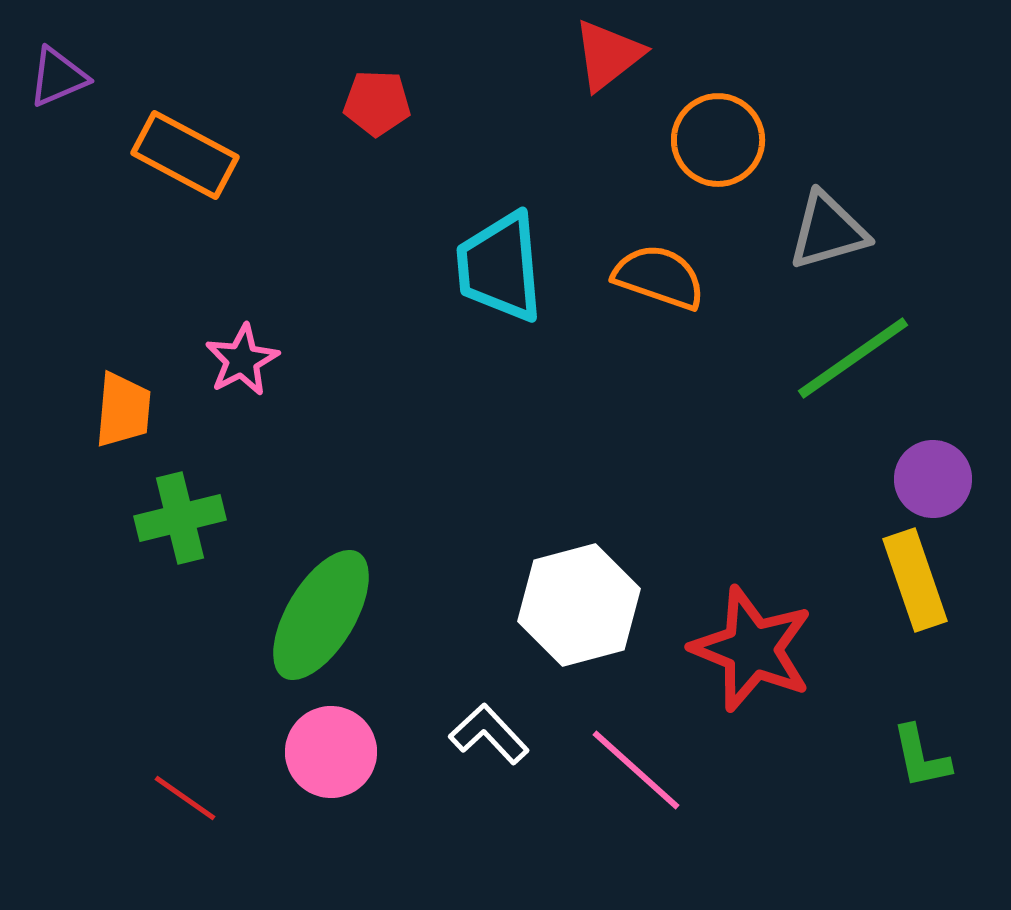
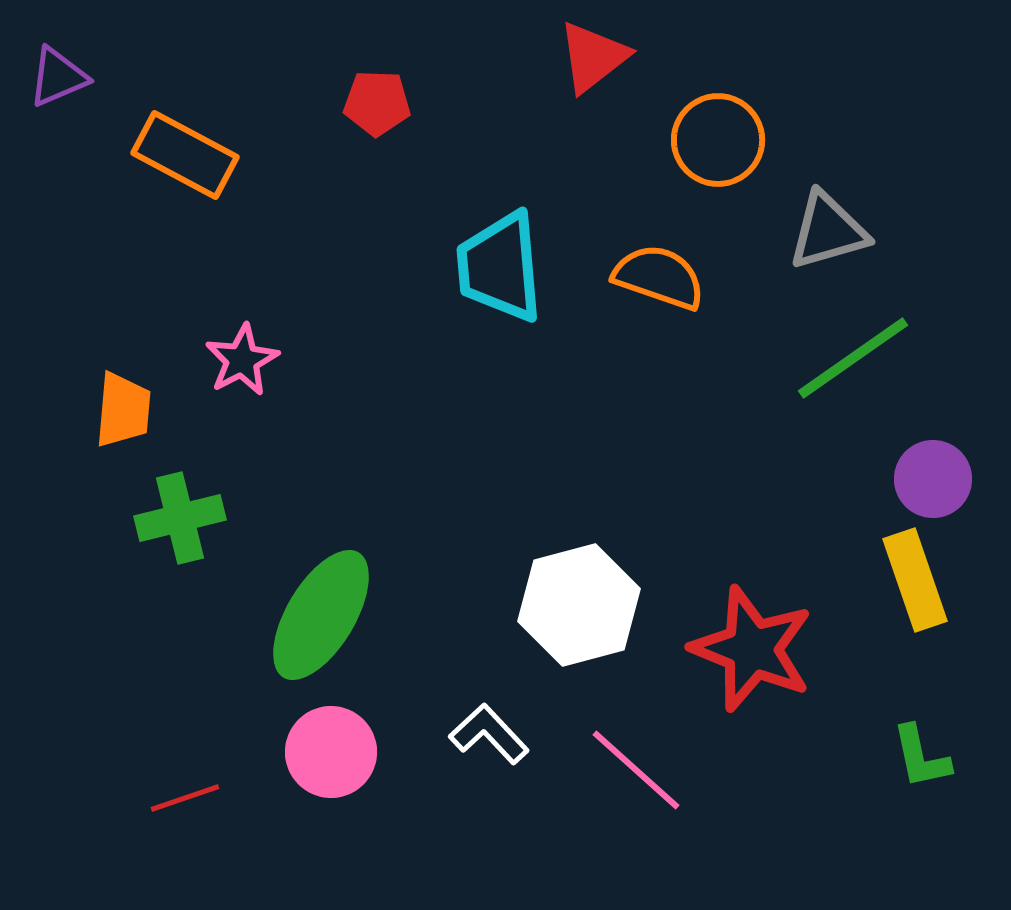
red triangle: moved 15 px left, 2 px down
red line: rotated 54 degrees counterclockwise
